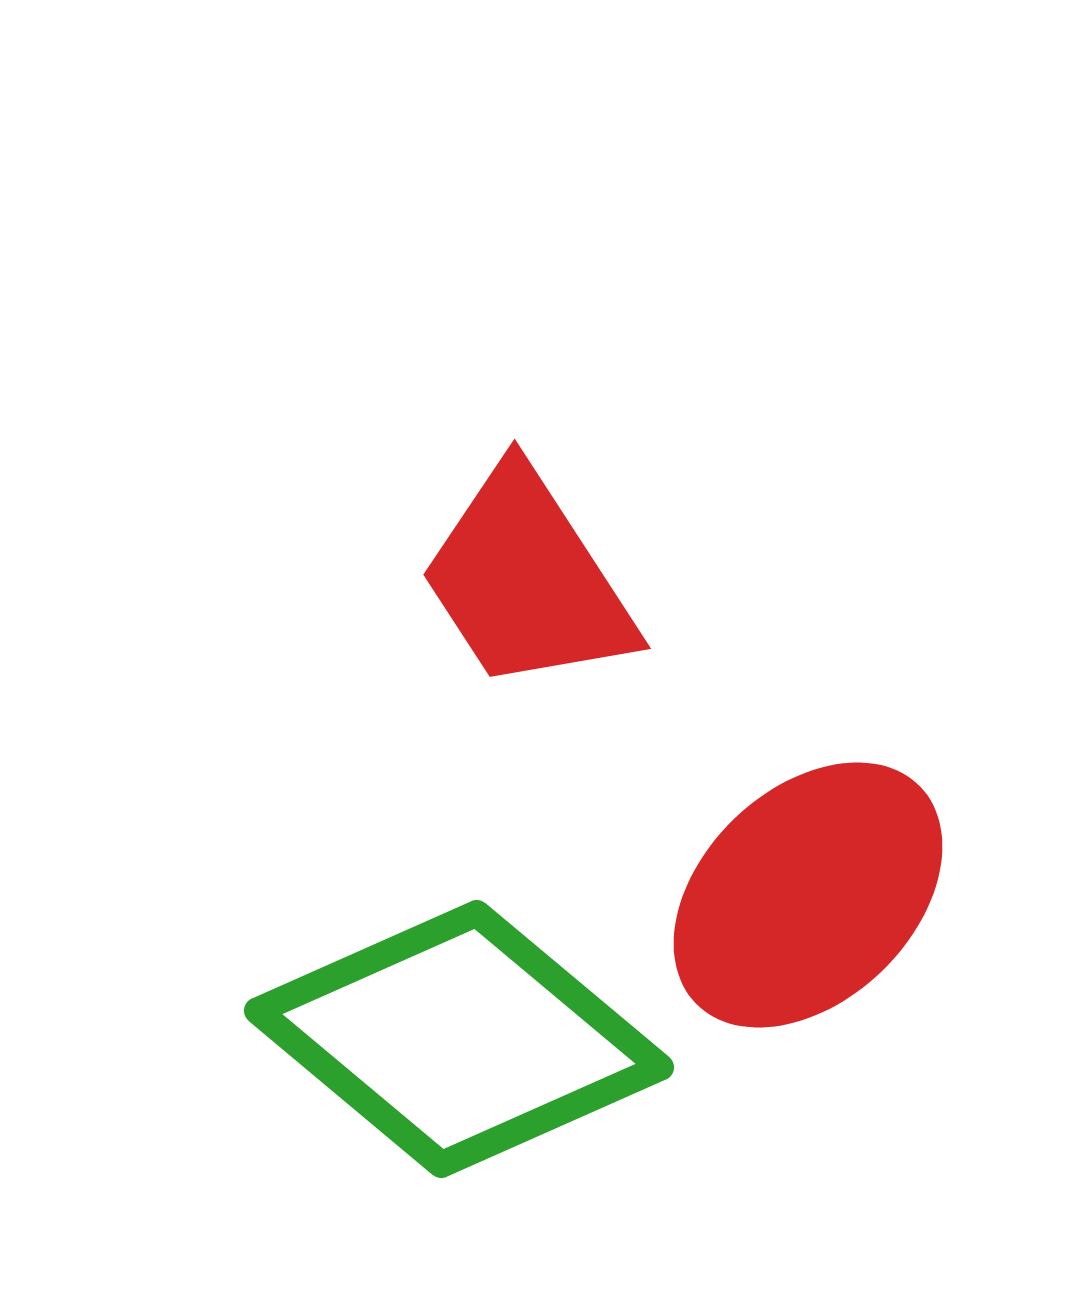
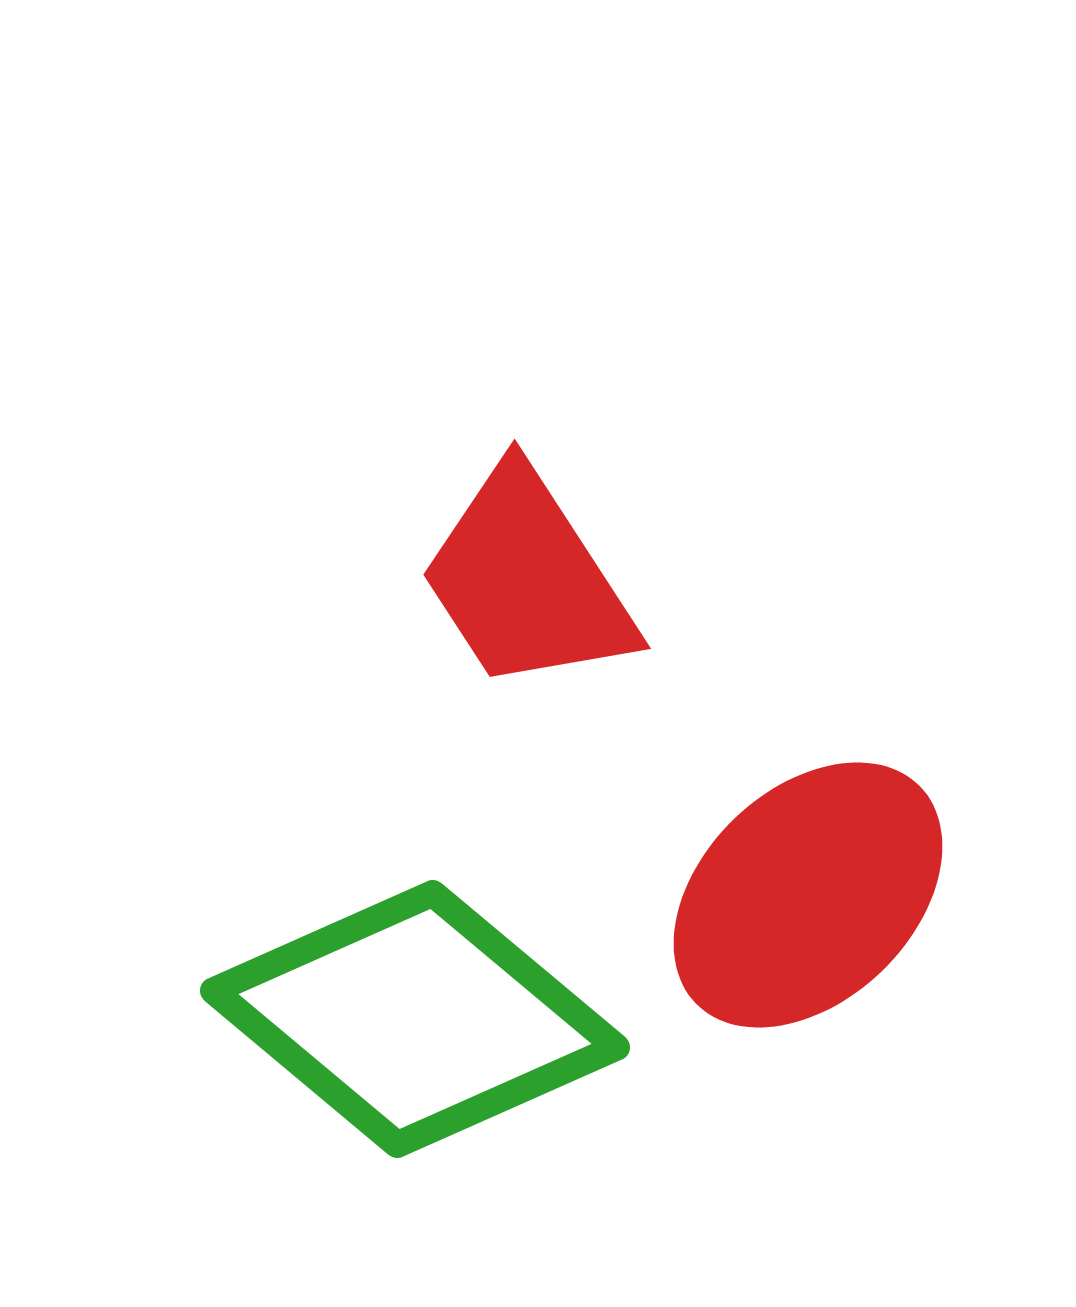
green diamond: moved 44 px left, 20 px up
